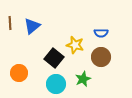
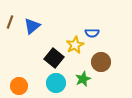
brown line: moved 1 px up; rotated 24 degrees clockwise
blue semicircle: moved 9 px left
yellow star: rotated 30 degrees clockwise
brown circle: moved 5 px down
orange circle: moved 13 px down
cyan circle: moved 1 px up
